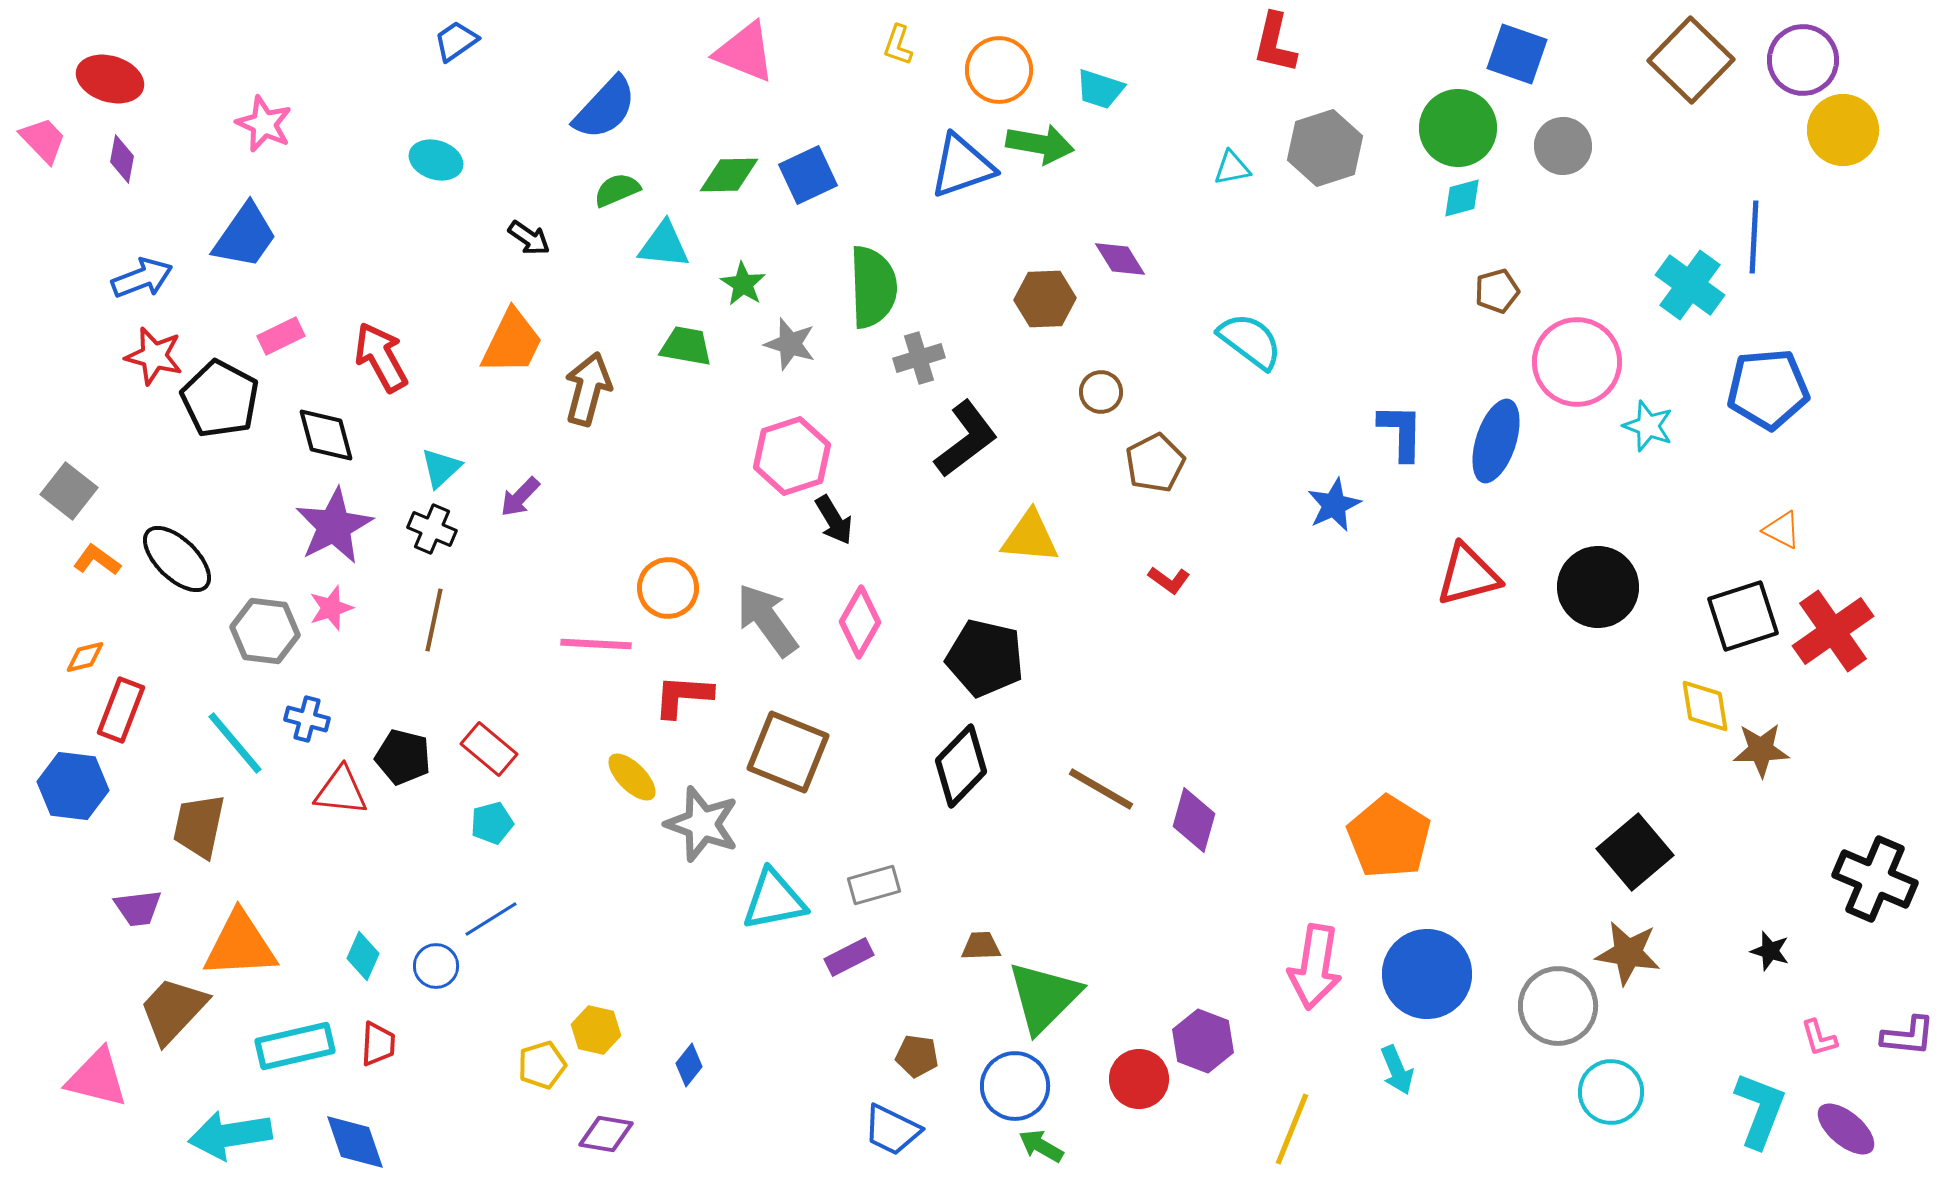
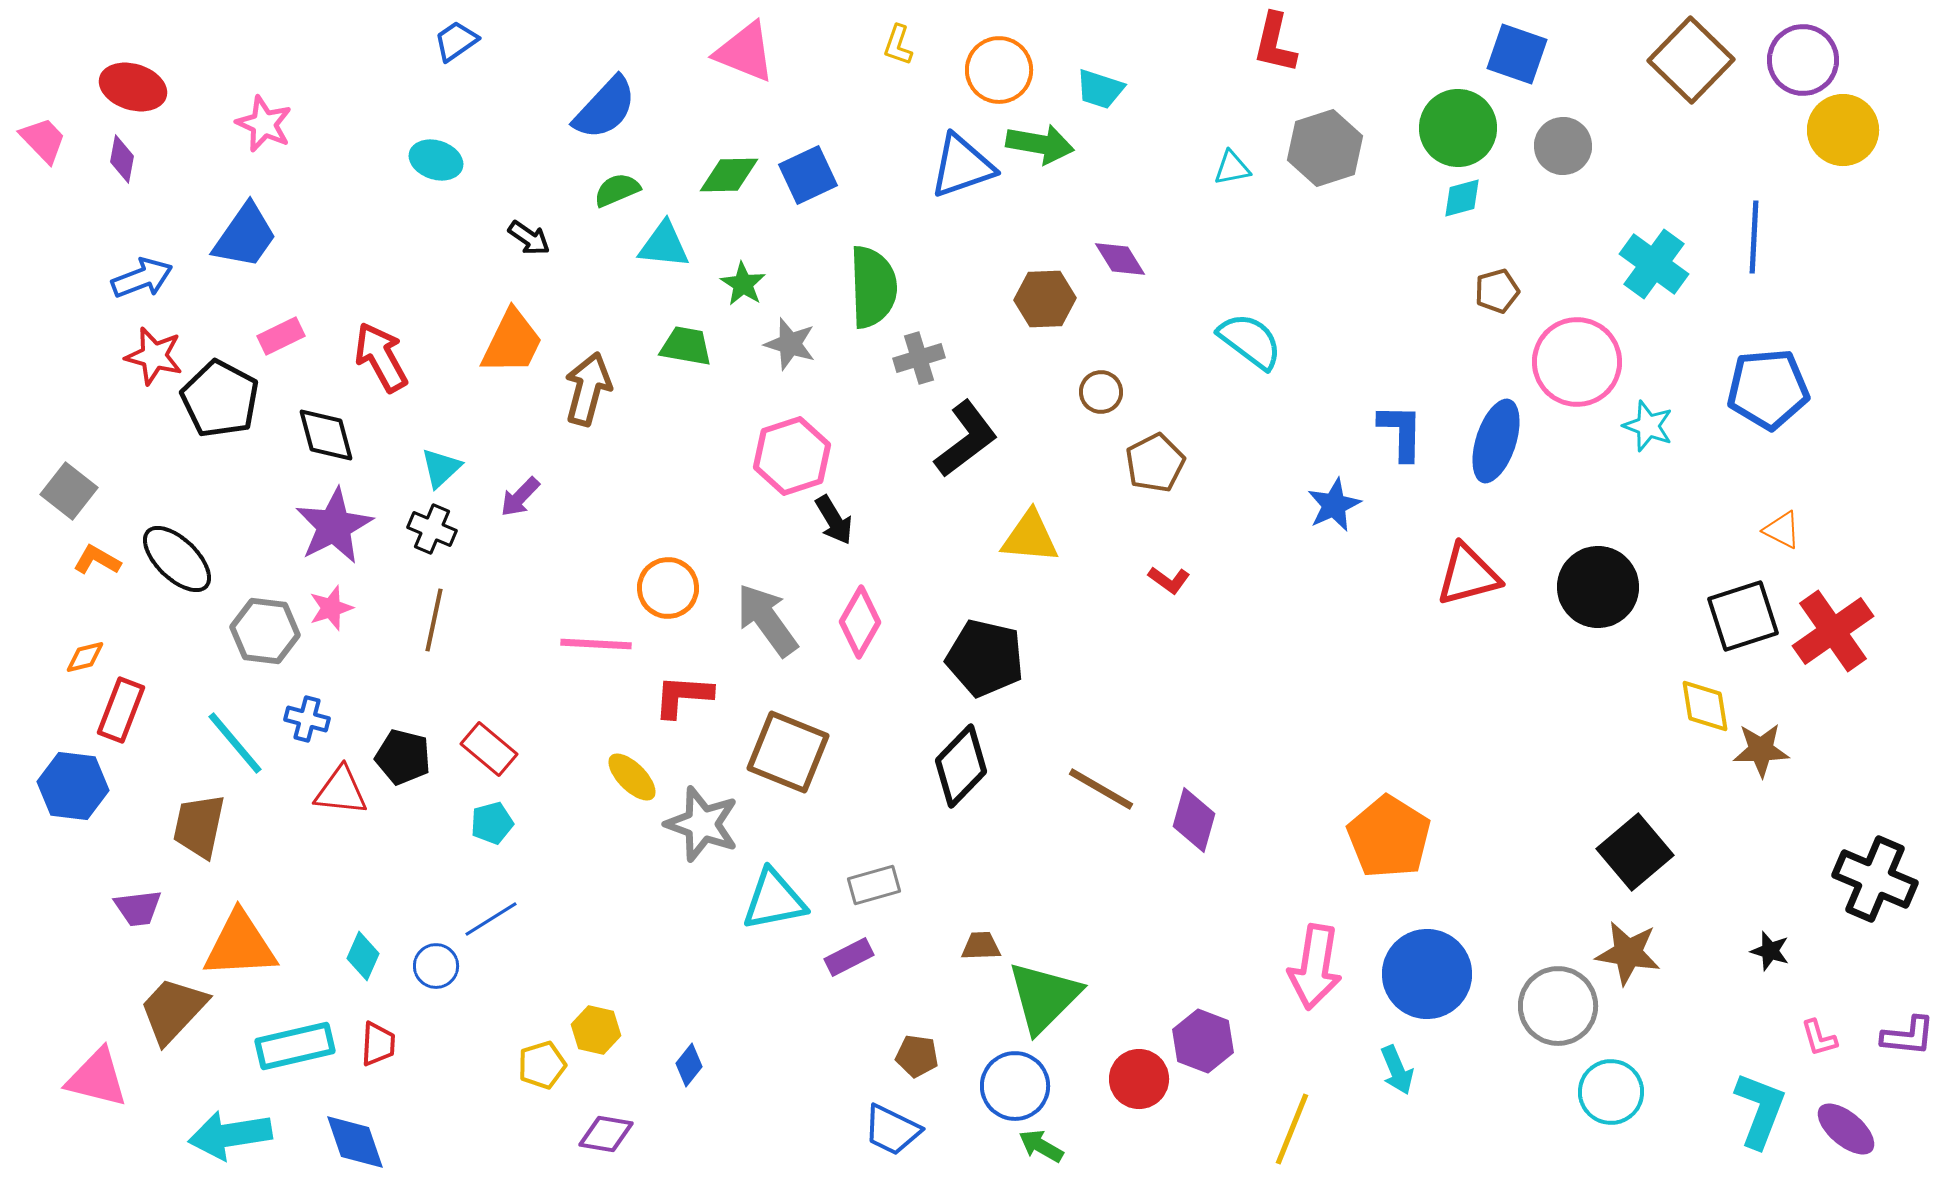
red ellipse at (110, 79): moved 23 px right, 8 px down
cyan cross at (1690, 285): moved 36 px left, 21 px up
orange L-shape at (97, 560): rotated 6 degrees counterclockwise
